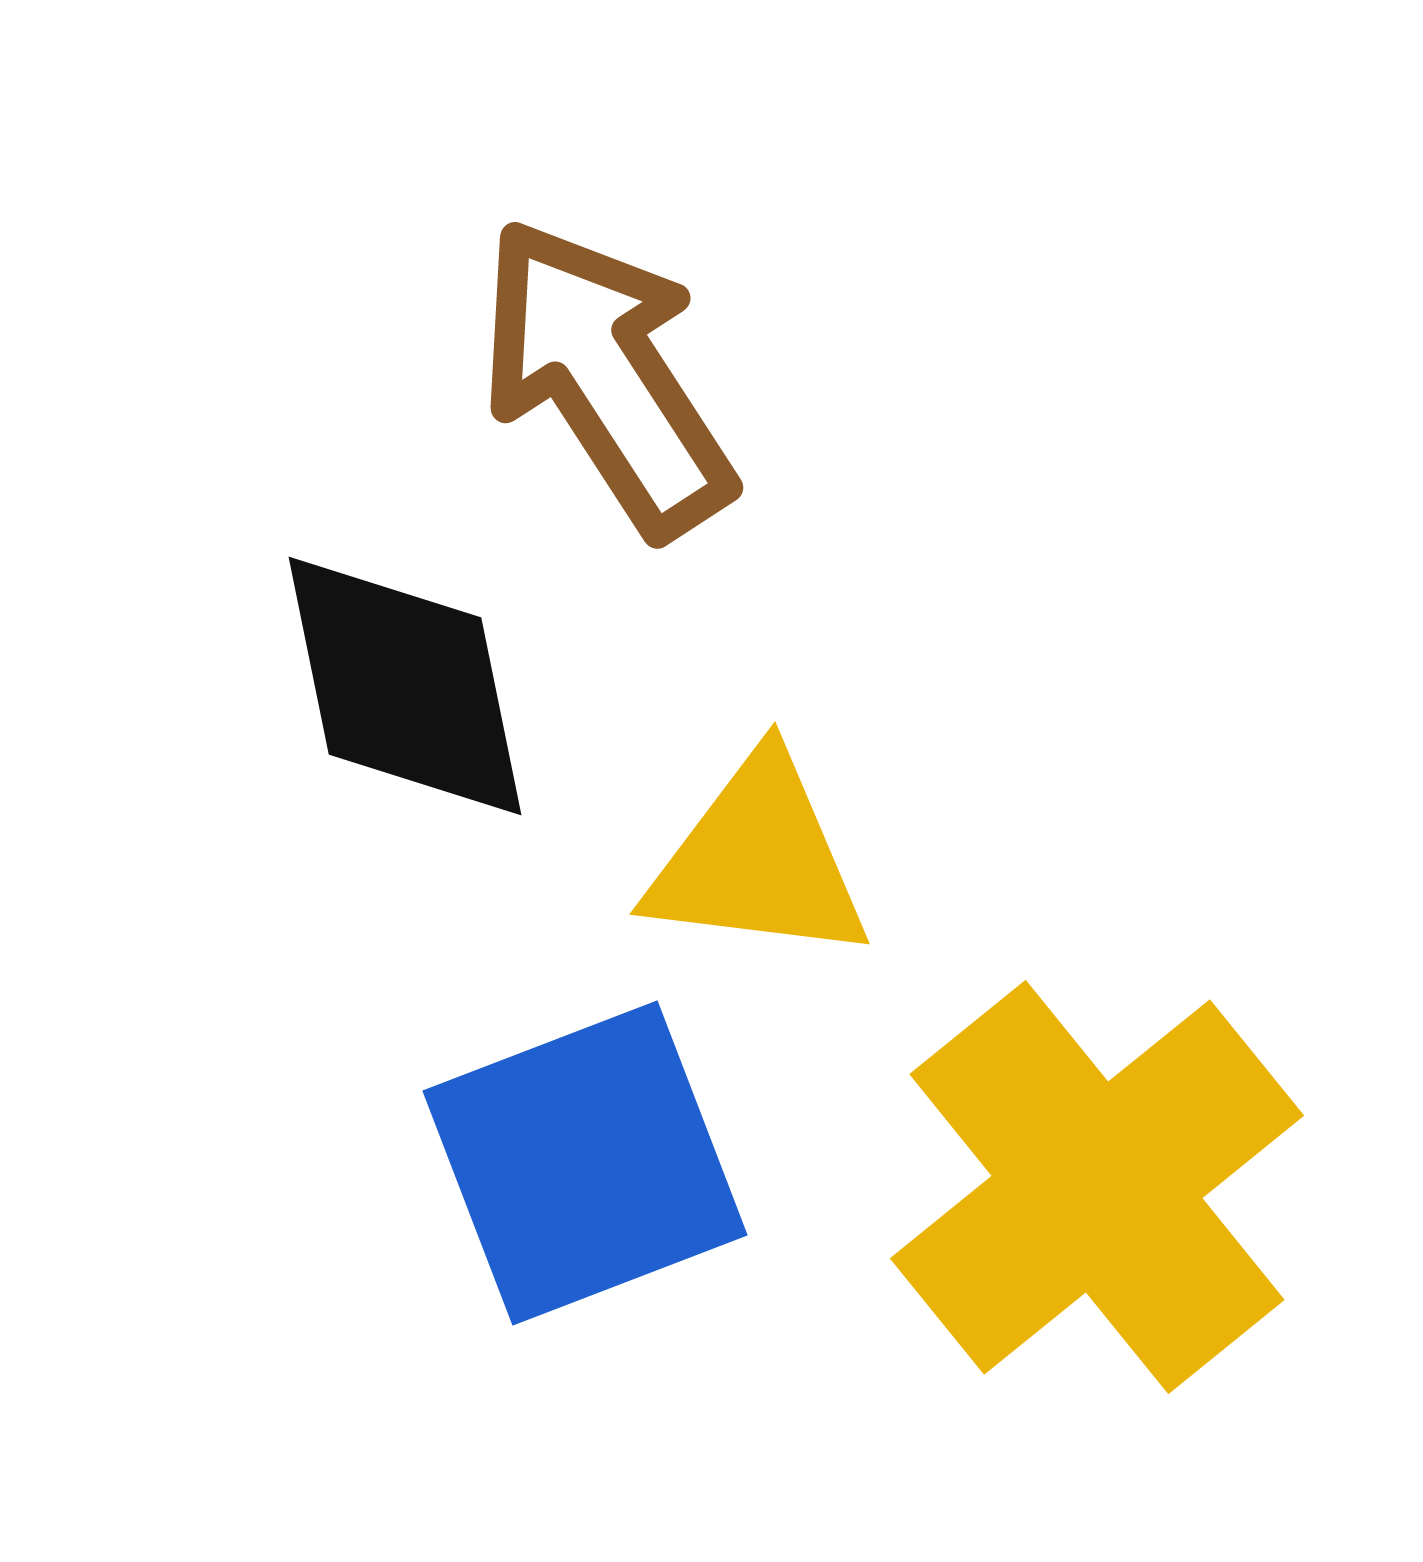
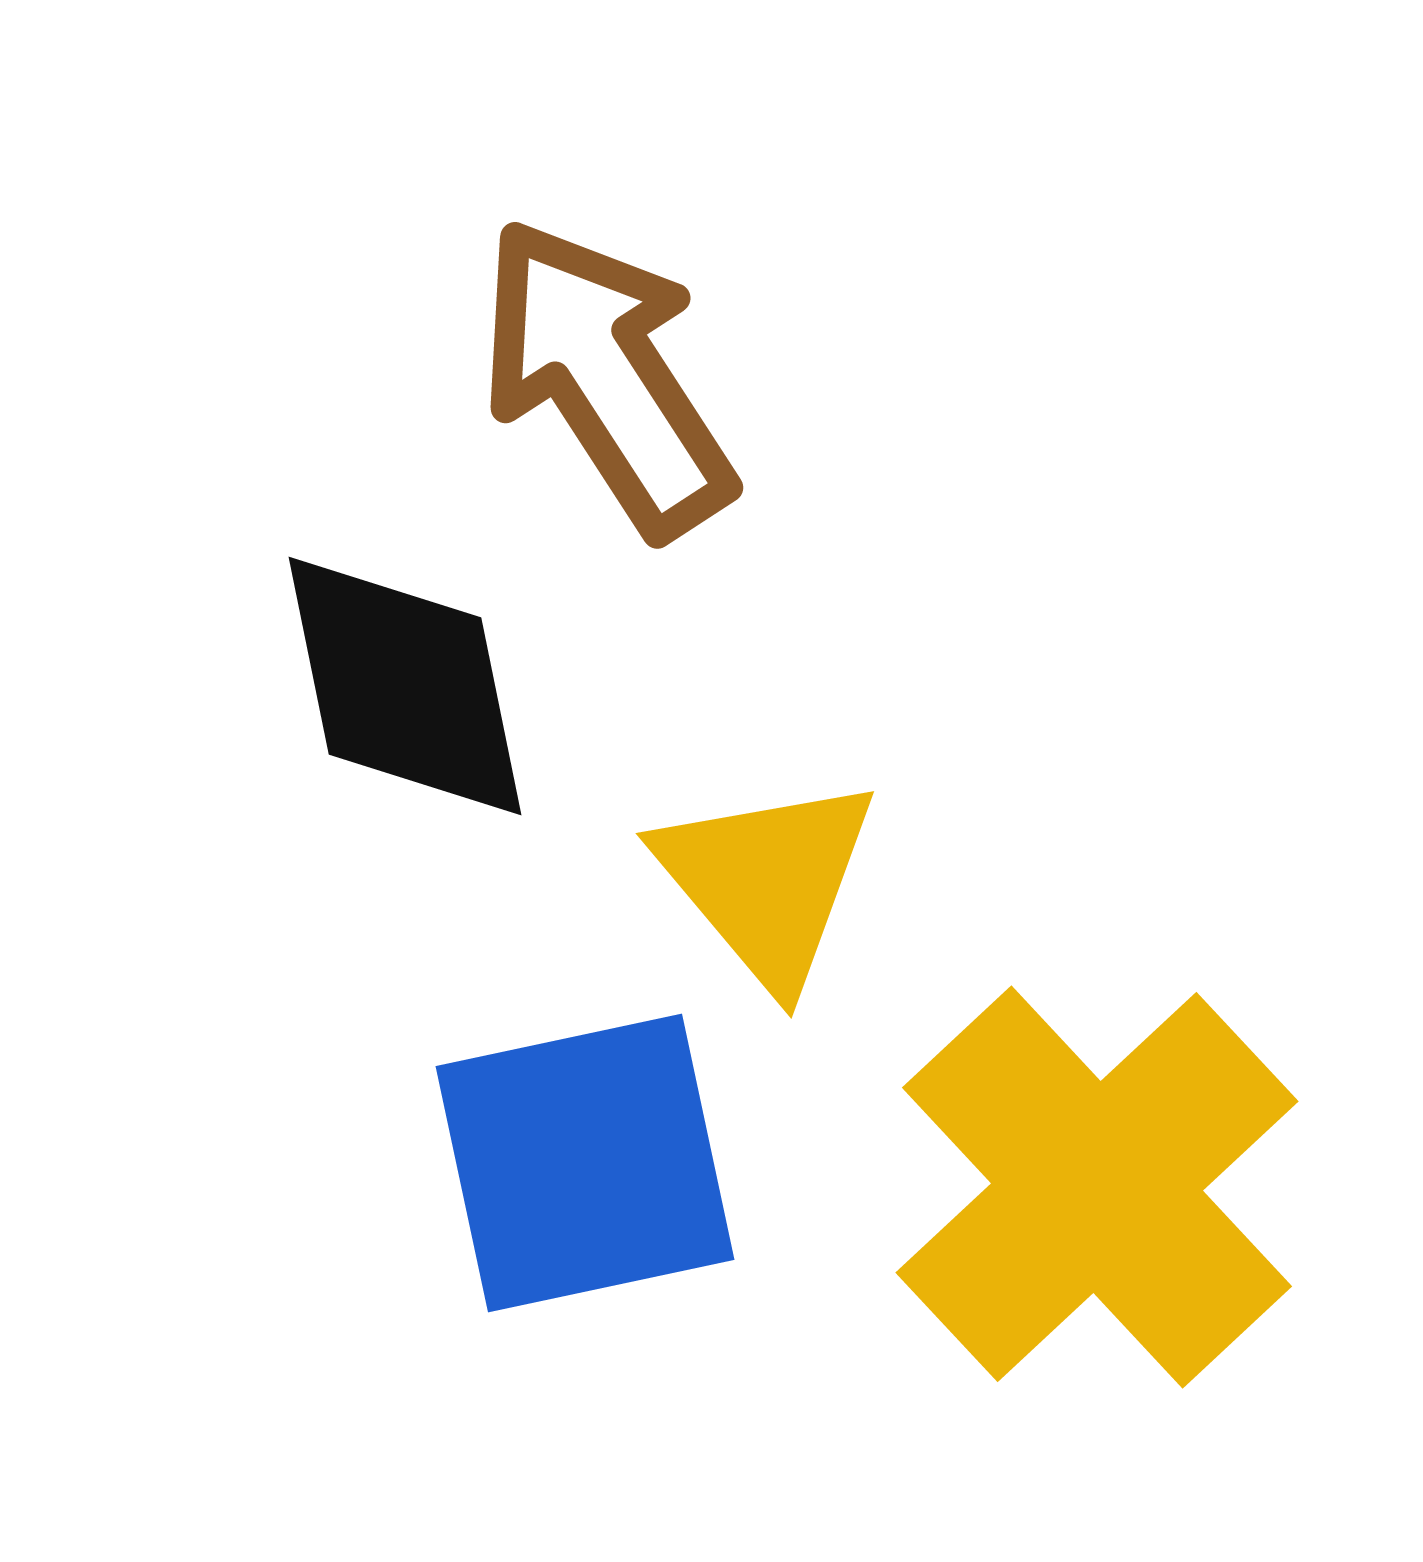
yellow triangle: moved 9 px right, 21 px down; rotated 43 degrees clockwise
blue square: rotated 9 degrees clockwise
yellow cross: rotated 4 degrees counterclockwise
